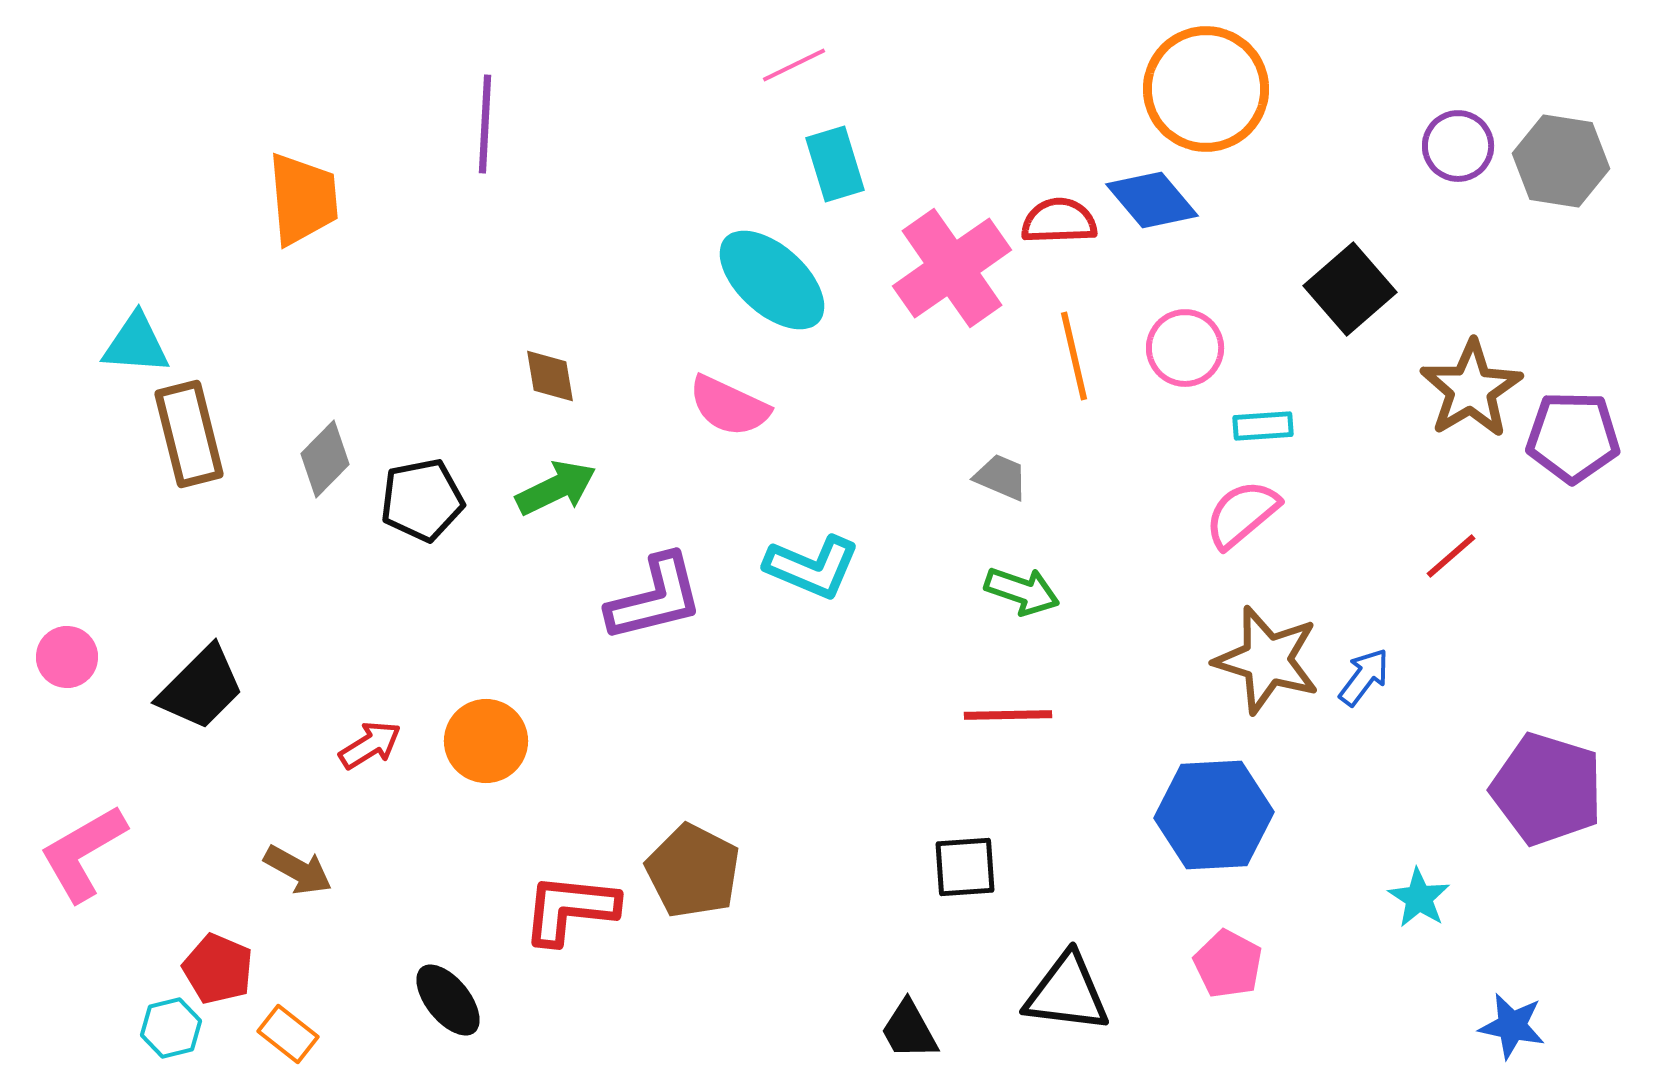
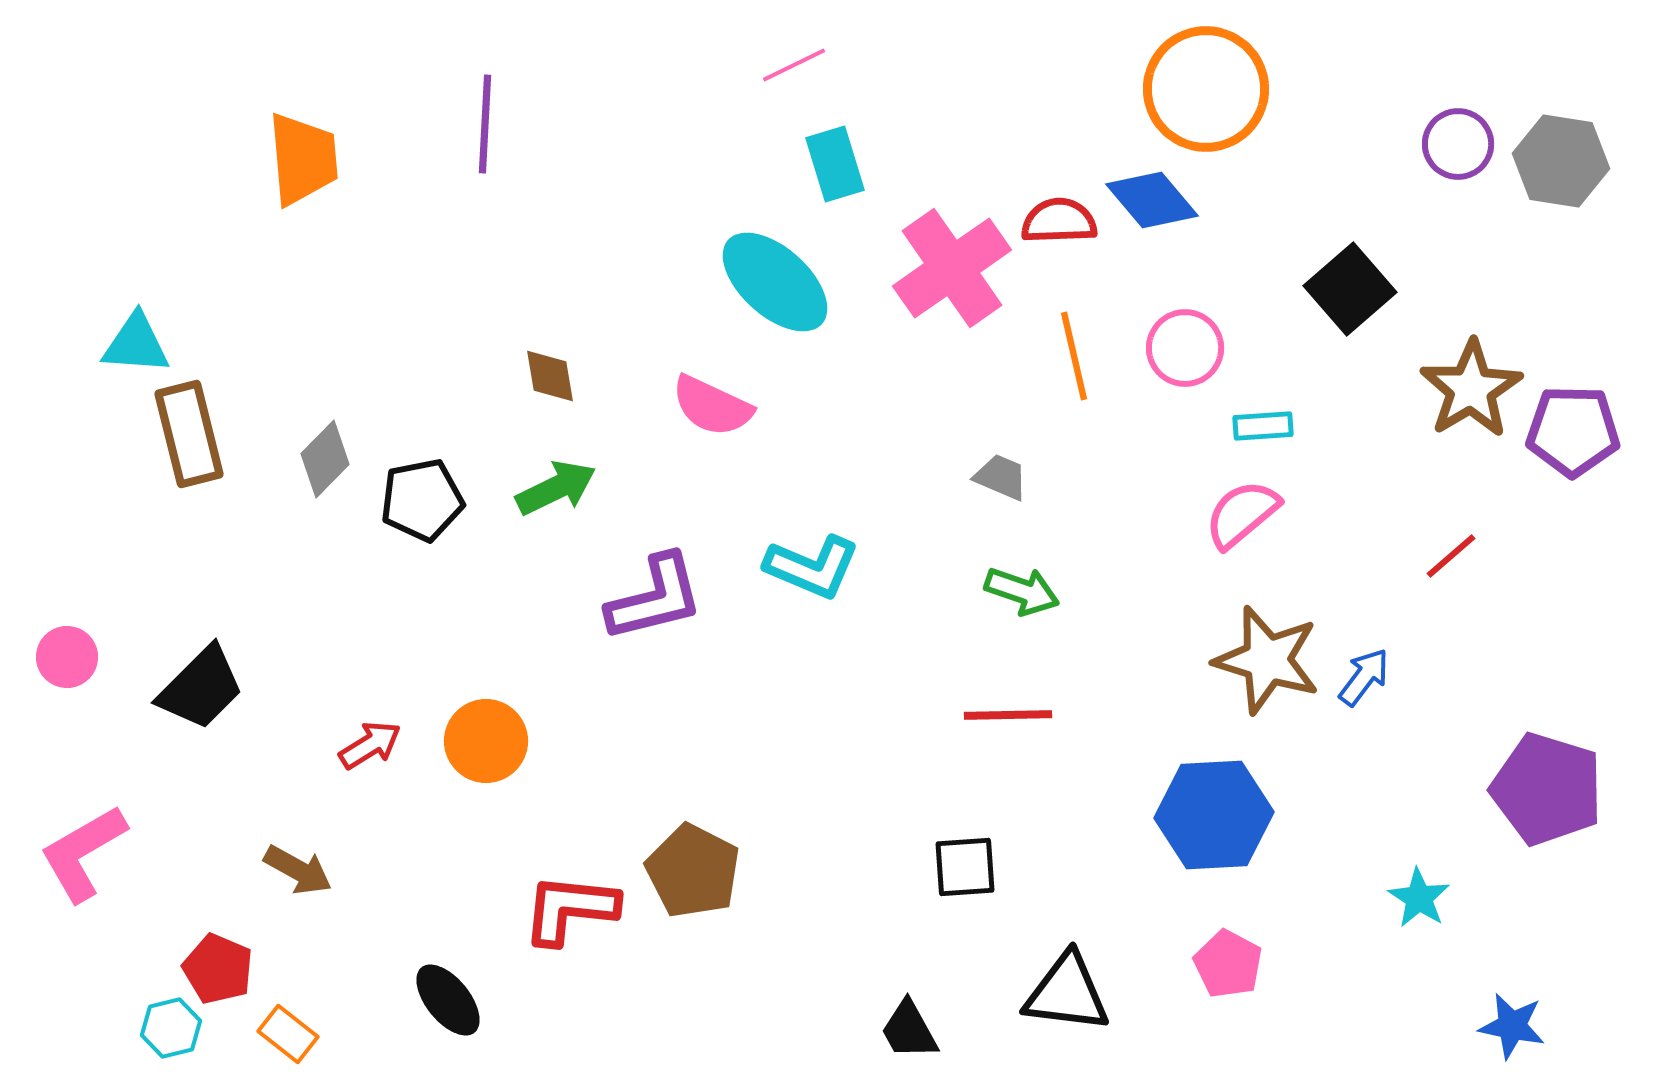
purple circle at (1458, 146): moved 2 px up
orange trapezoid at (303, 199): moved 40 px up
cyan ellipse at (772, 280): moved 3 px right, 2 px down
pink semicircle at (729, 406): moved 17 px left
purple pentagon at (1573, 437): moved 6 px up
